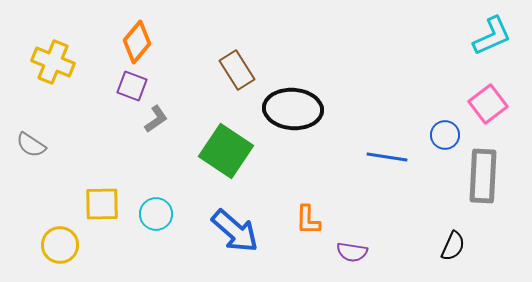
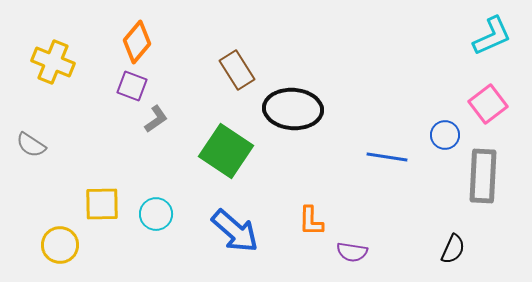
orange L-shape: moved 3 px right, 1 px down
black semicircle: moved 3 px down
